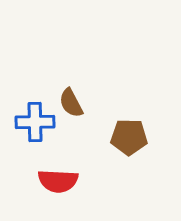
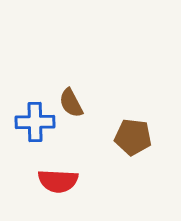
brown pentagon: moved 4 px right; rotated 6 degrees clockwise
